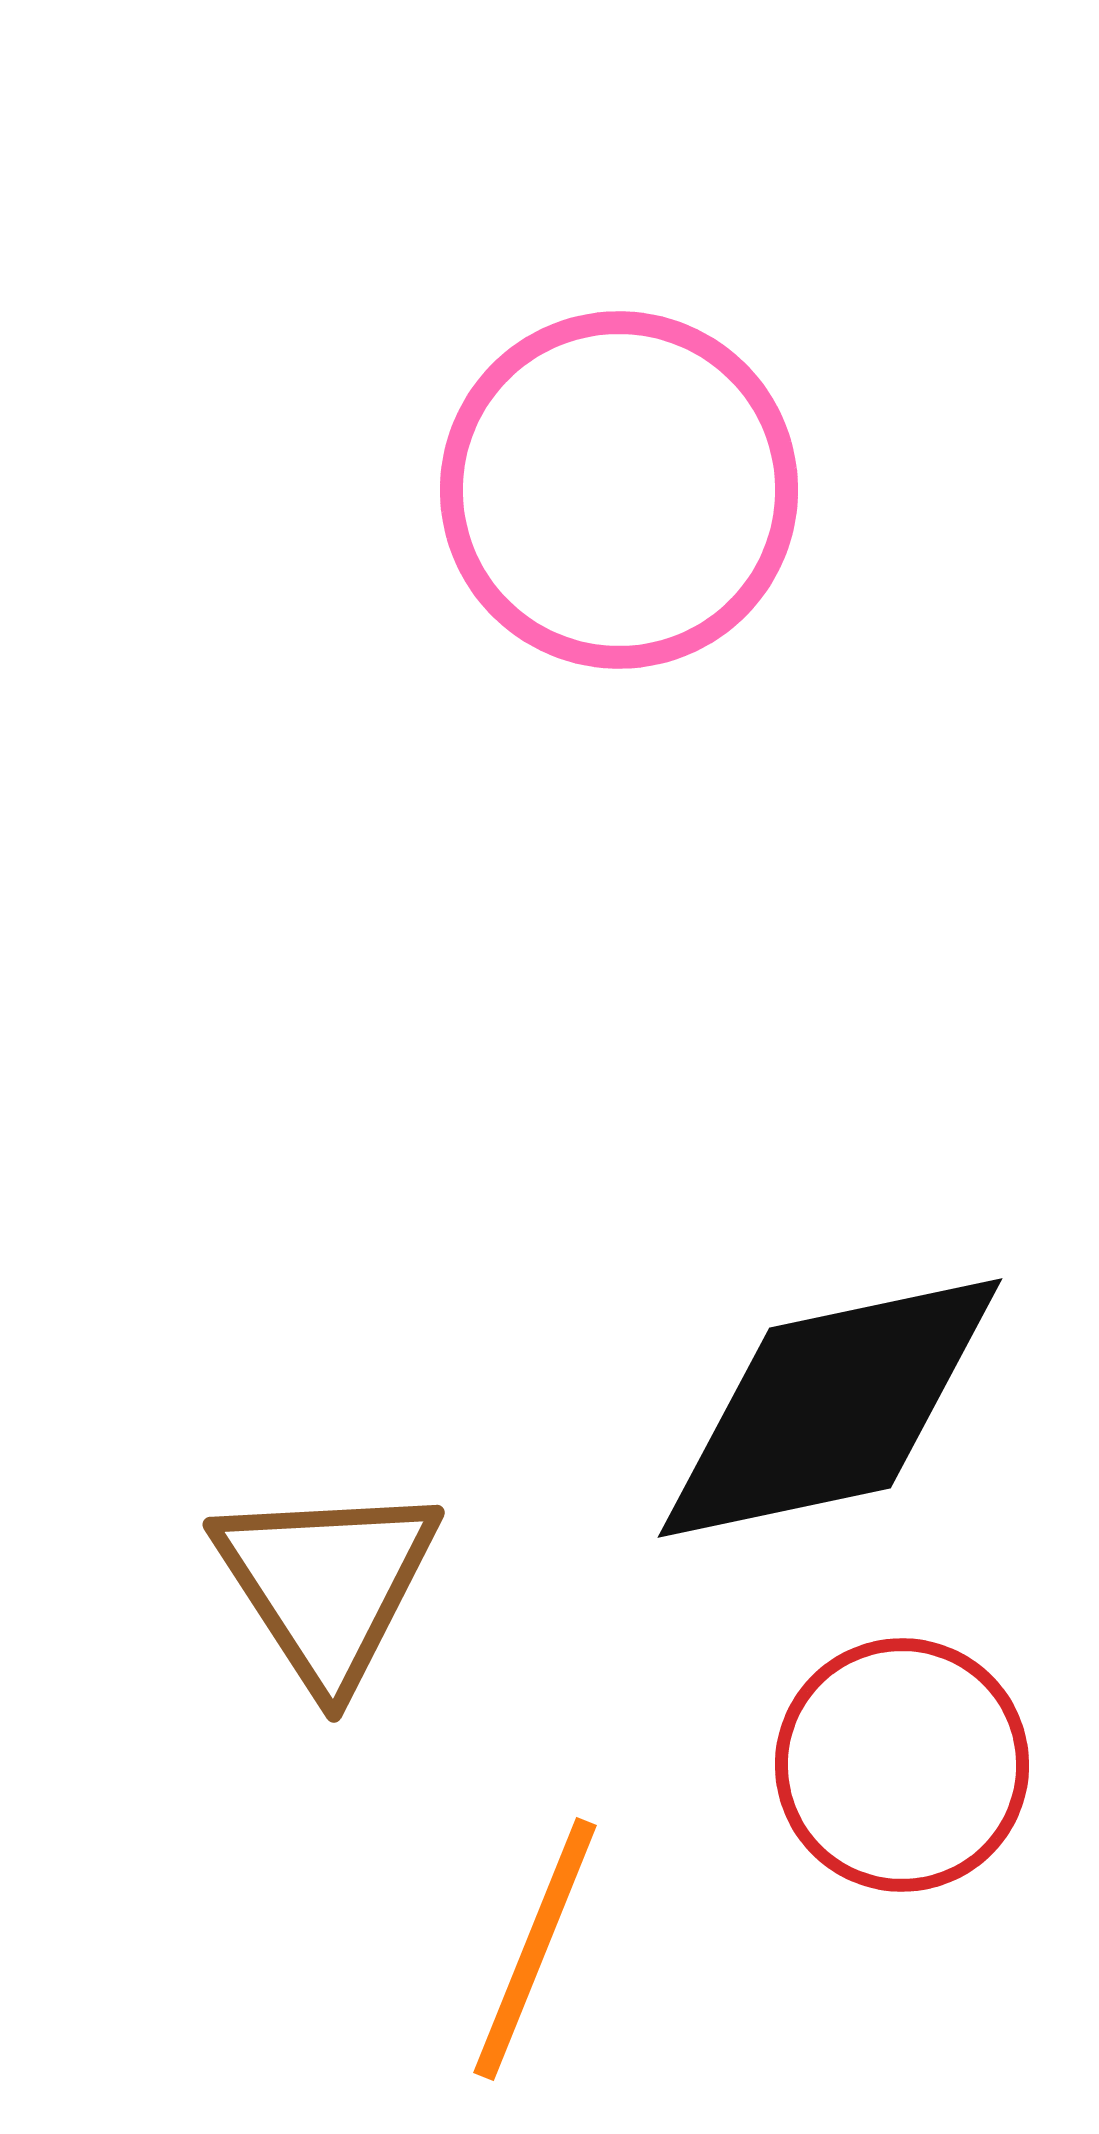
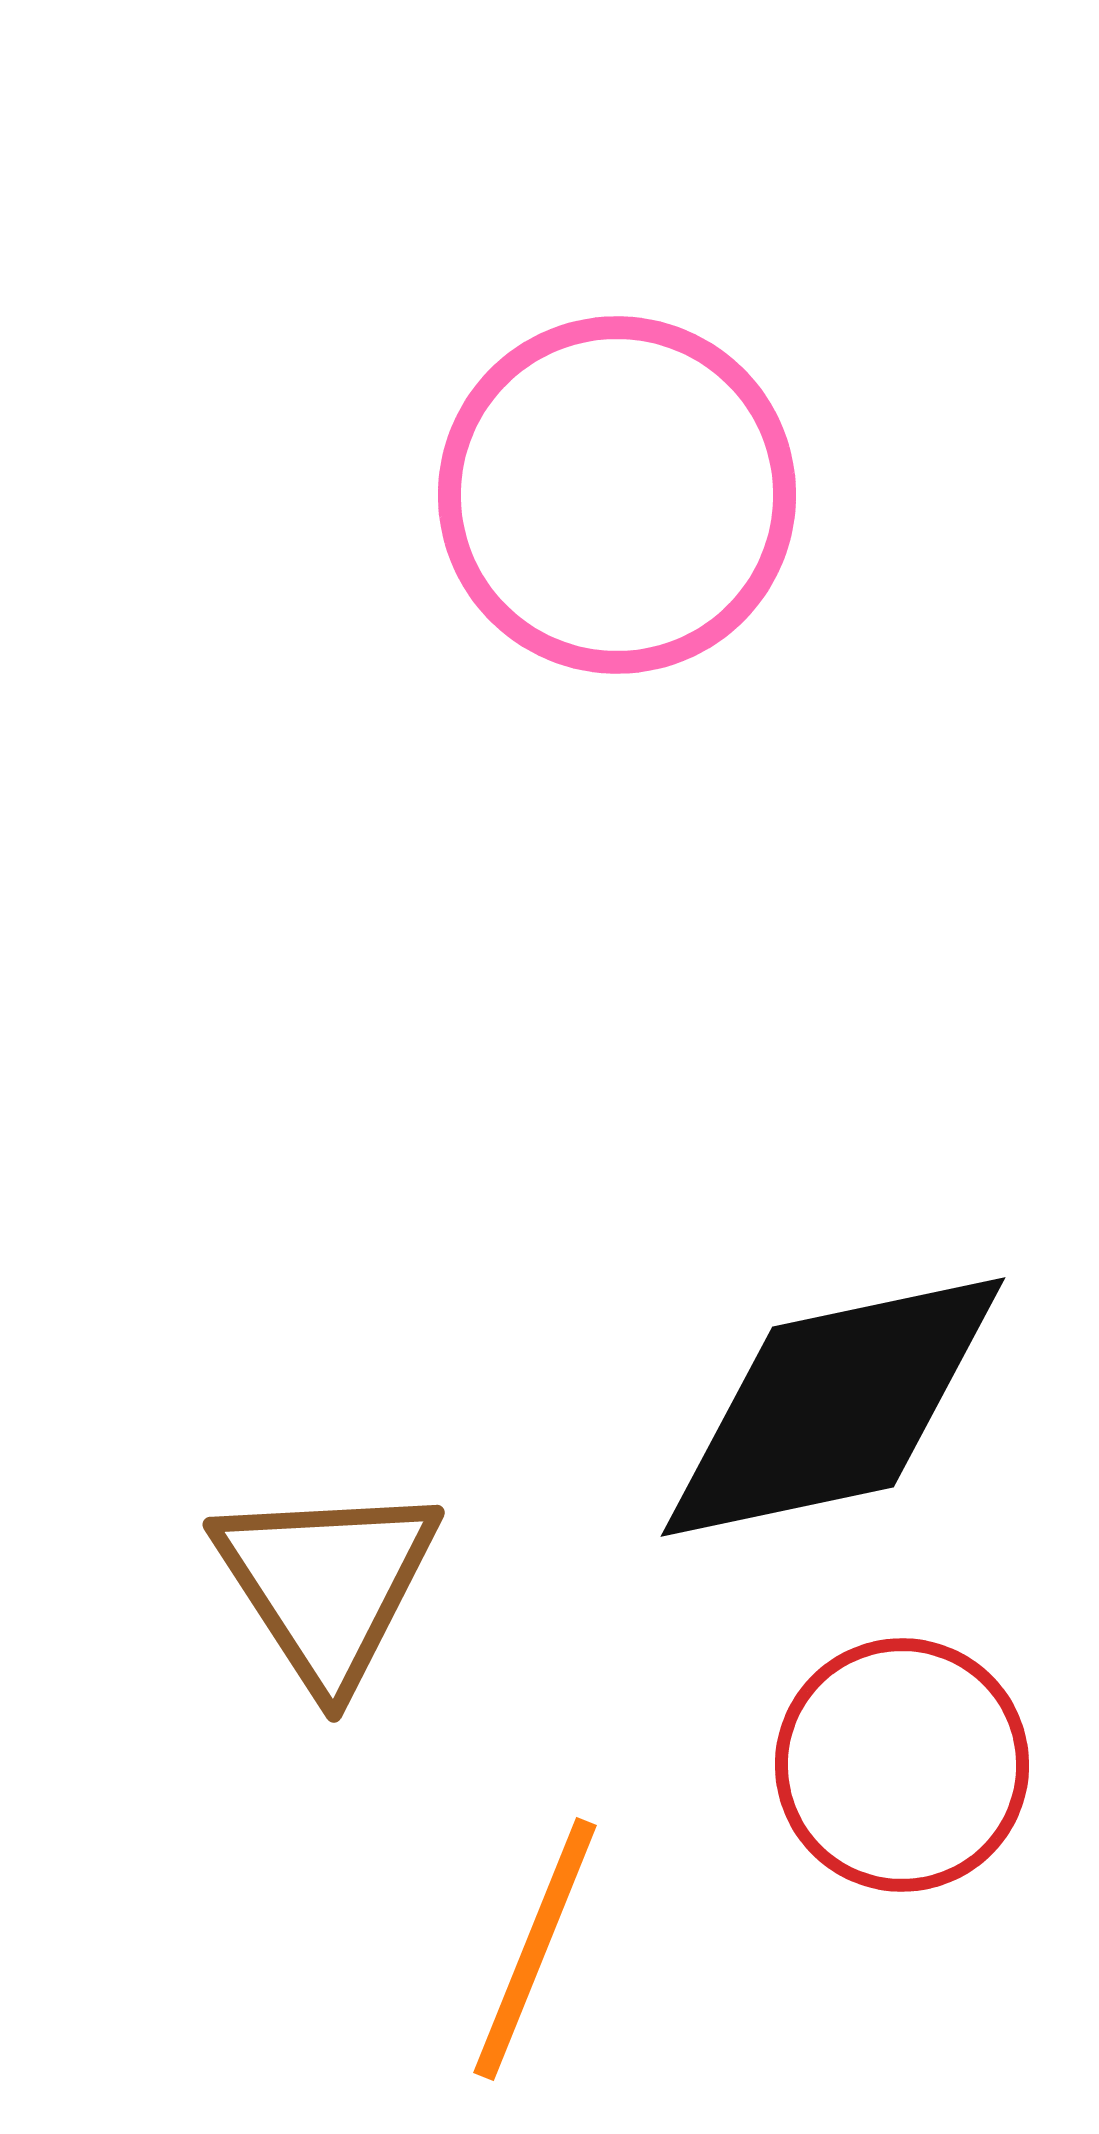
pink circle: moved 2 px left, 5 px down
black diamond: moved 3 px right, 1 px up
